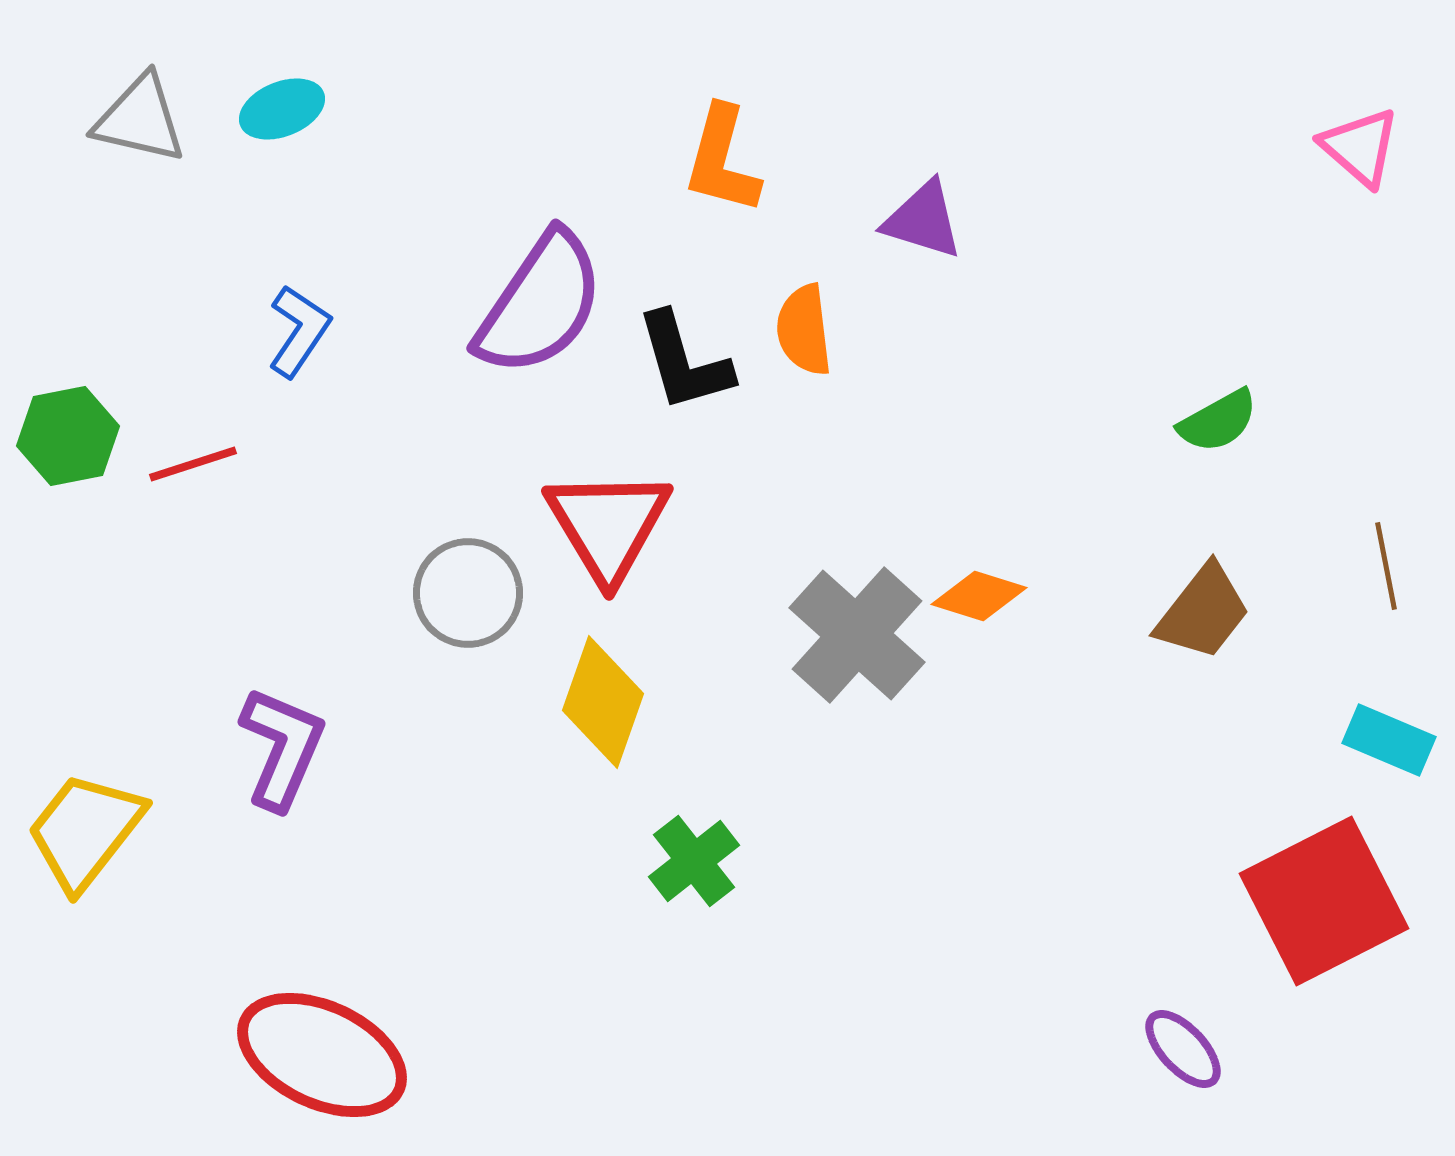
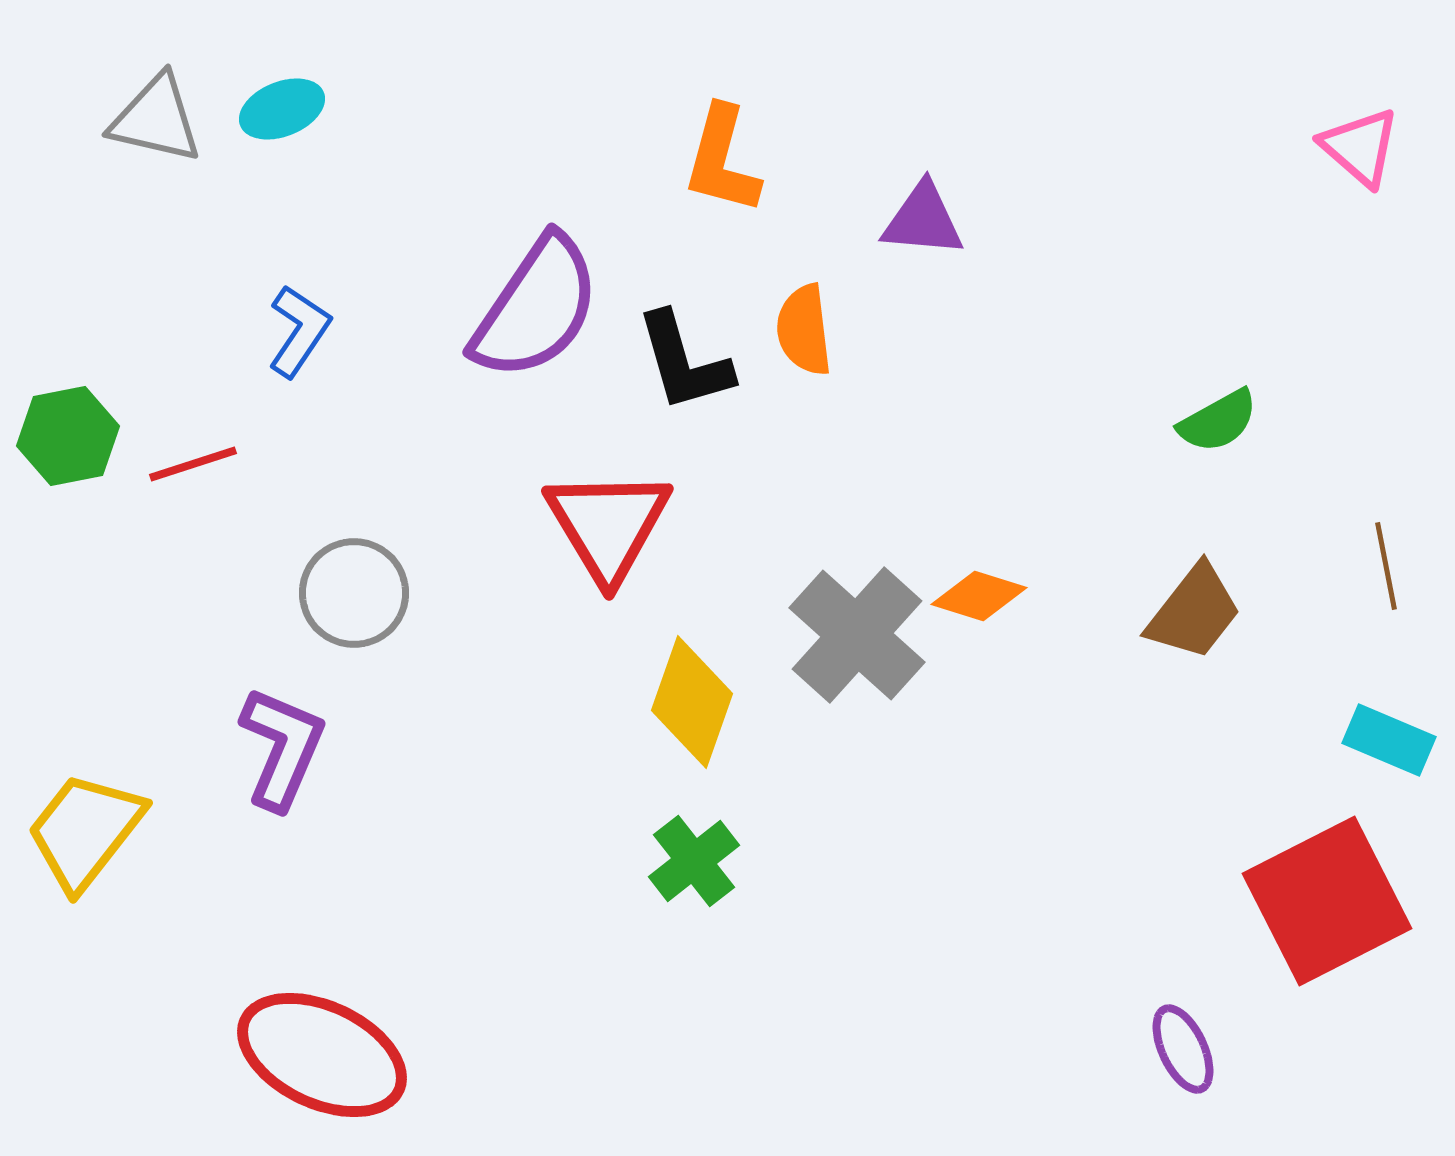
gray triangle: moved 16 px right
purple triangle: rotated 12 degrees counterclockwise
purple semicircle: moved 4 px left, 4 px down
gray circle: moved 114 px left
brown trapezoid: moved 9 px left
yellow diamond: moved 89 px right
red square: moved 3 px right
purple ellipse: rotated 18 degrees clockwise
